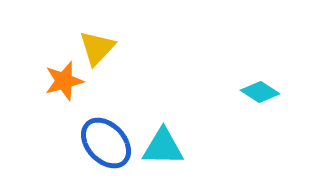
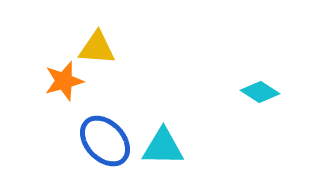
yellow triangle: rotated 51 degrees clockwise
blue ellipse: moved 1 px left, 2 px up
